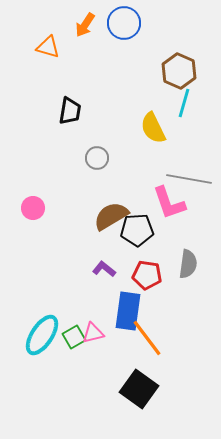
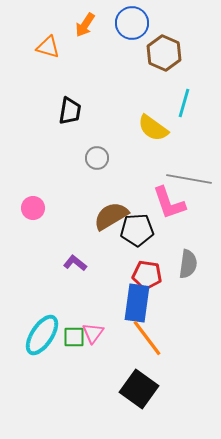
blue circle: moved 8 px right
brown hexagon: moved 15 px left, 18 px up
yellow semicircle: rotated 28 degrees counterclockwise
purple L-shape: moved 29 px left, 6 px up
blue rectangle: moved 9 px right, 8 px up
pink triangle: rotated 40 degrees counterclockwise
green square: rotated 30 degrees clockwise
